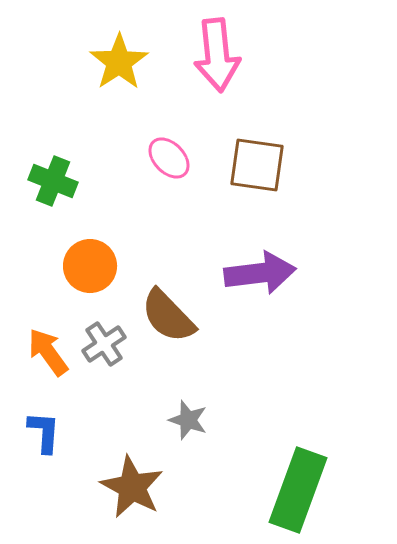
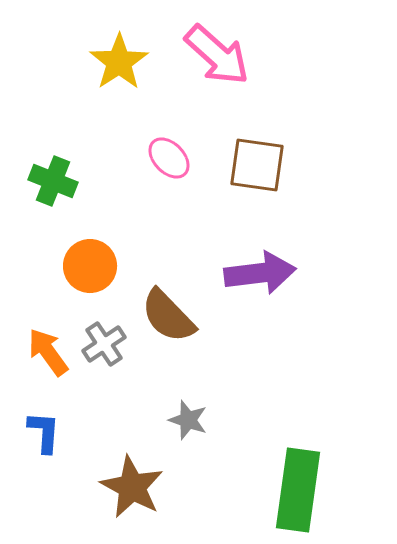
pink arrow: rotated 42 degrees counterclockwise
green rectangle: rotated 12 degrees counterclockwise
